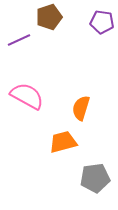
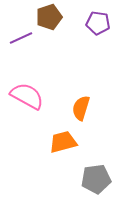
purple pentagon: moved 4 px left, 1 px down
purple line: moved 2 px right, 2 px up
gray pentagon: moved 1 px right, 1 px down
